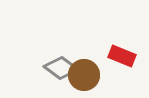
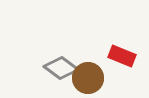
brown circle: moved 4 px right, 3 px down
